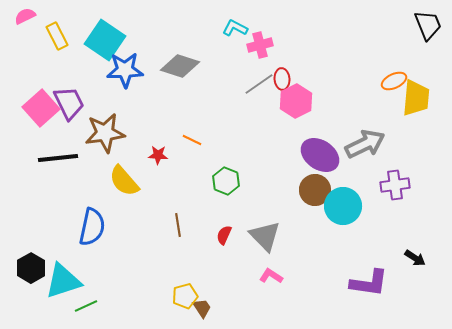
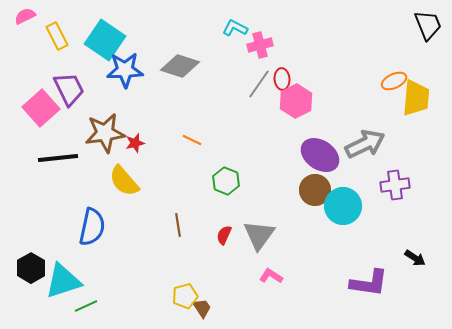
gray line: rotated 20 degrees counterclockwise
purple trapezoid: moved 14 px up
red star: moved 23 px left, 12 px up; rotated 18 degrees counterclockwise
gray triangle: moved 6 px left, 1 px up; rotated 20 degrees clockwise
